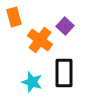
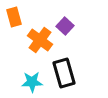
black rectangle: rotated 16 degrees counterclockwise
cyan star: rotated 20 degrees counterclockwise
